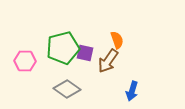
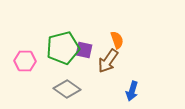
purple square: moved 1 px left, 3 px up
